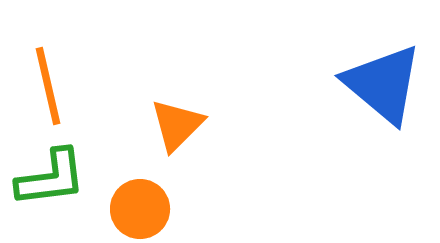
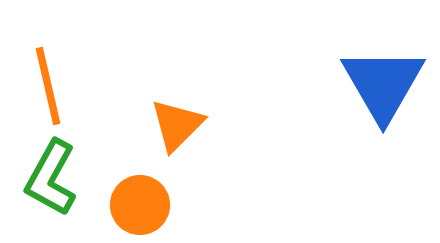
blue triangle: rotated 20 degrees clockwise
green L-shape: rotated 126 degrees clockwise
orange circle: moved 4 px up
